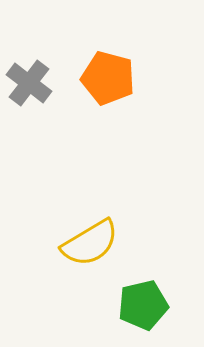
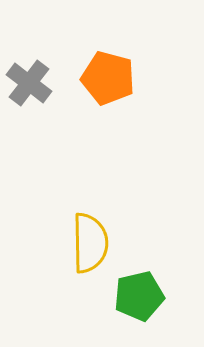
yellow semicircle: rotated 60 degrees counterclockwise
green pentagon: moved 4 px left, 9 px up
